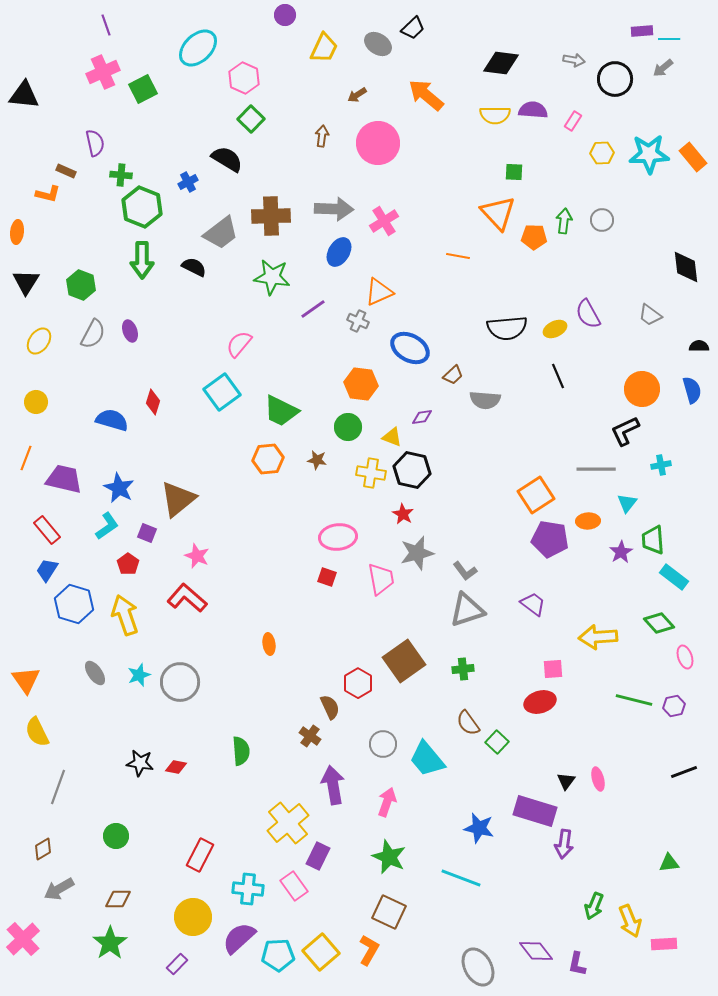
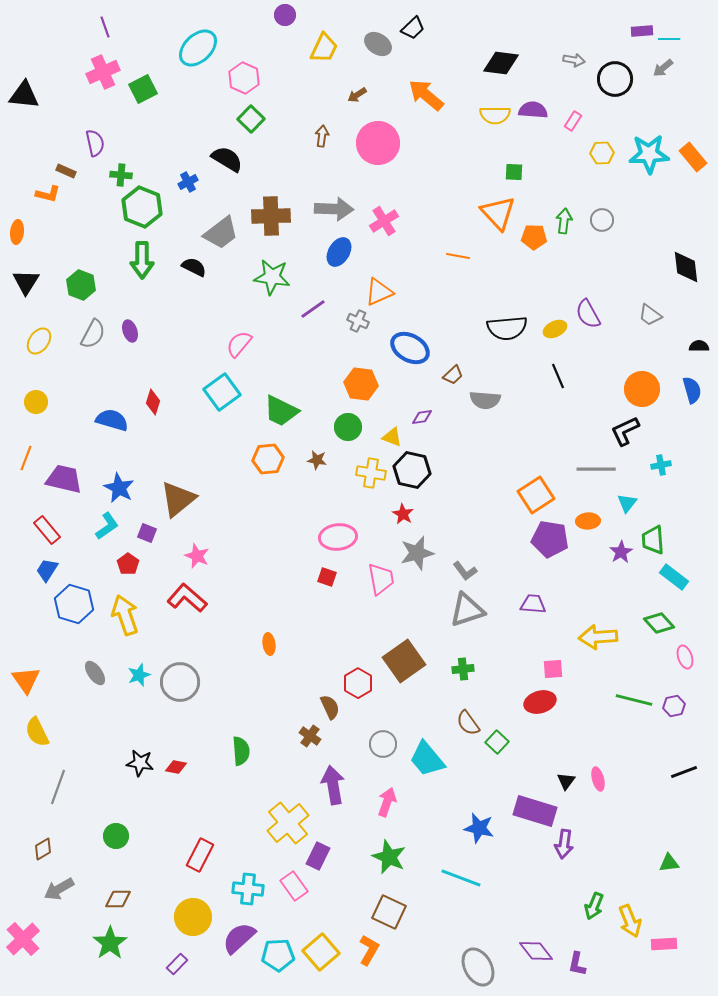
purple line at (106, 25): moved 1 px left, 2 px down
purple trapezoid at (533, 604): rotated 32 degrees counterclockwise
